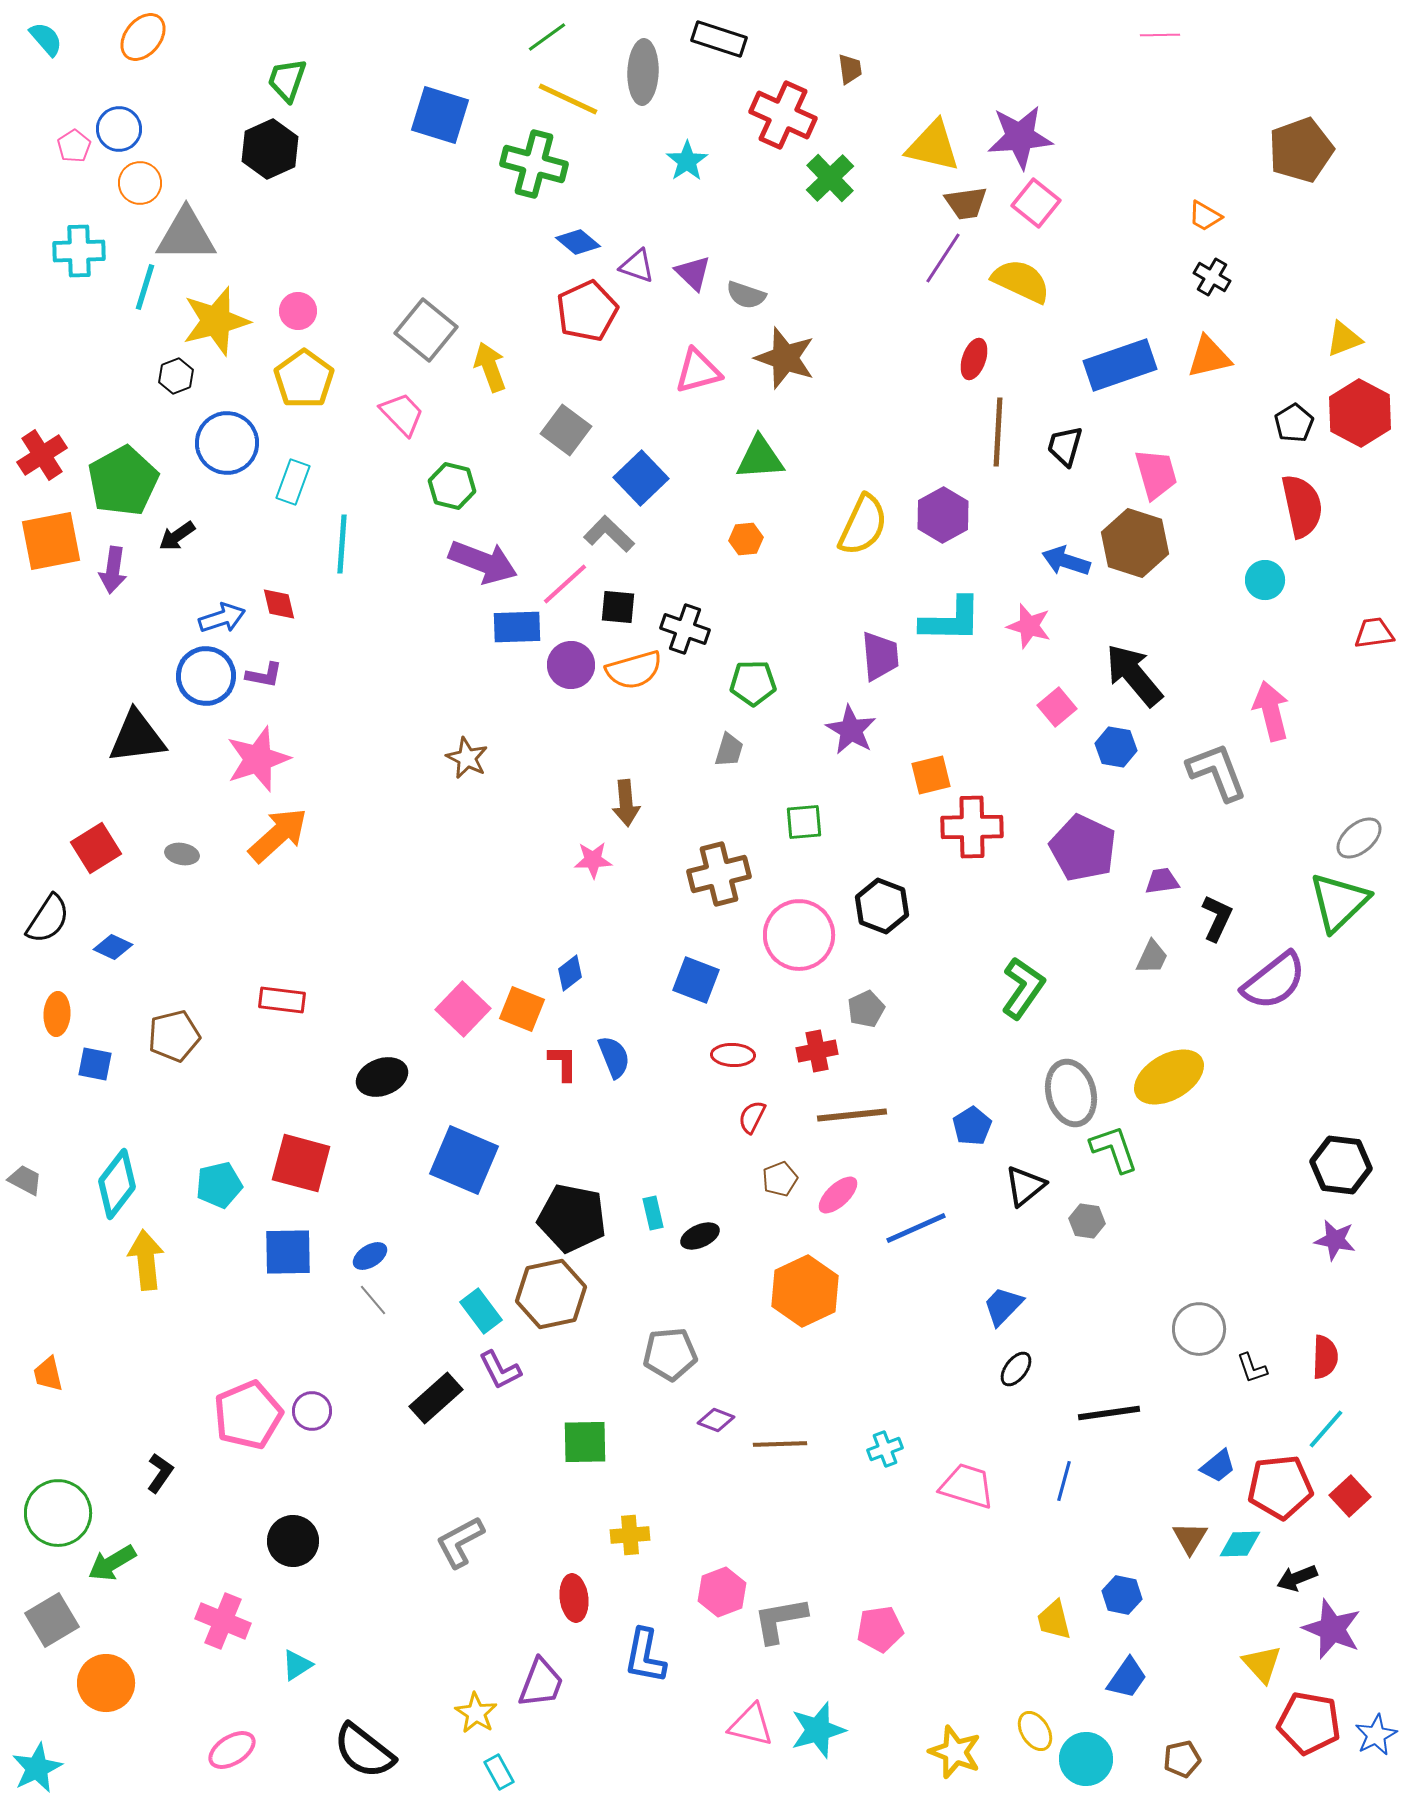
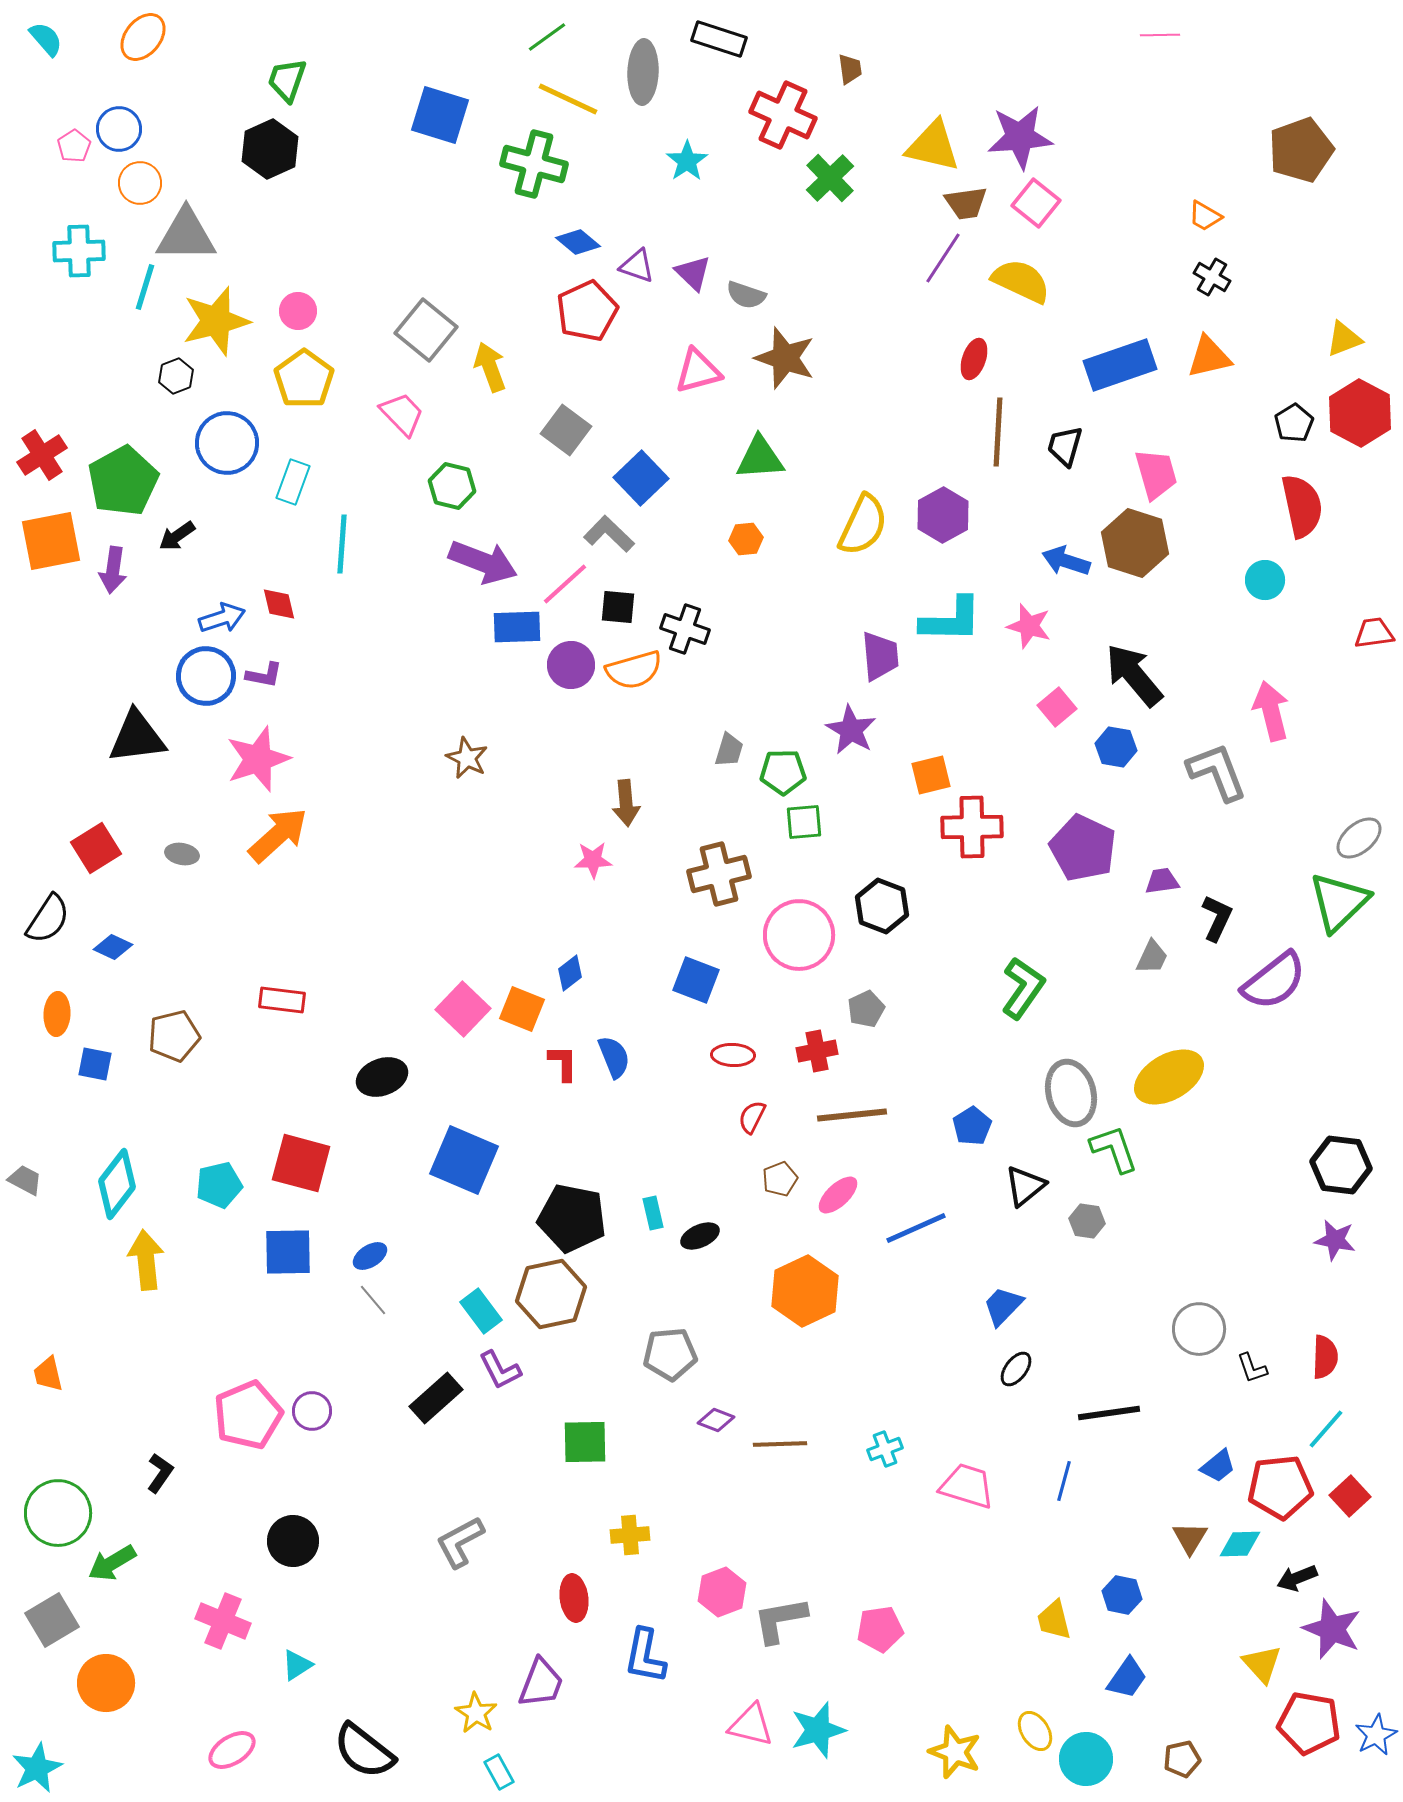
green pentagon at (753, 683): moved 30 px right, 89 px down
